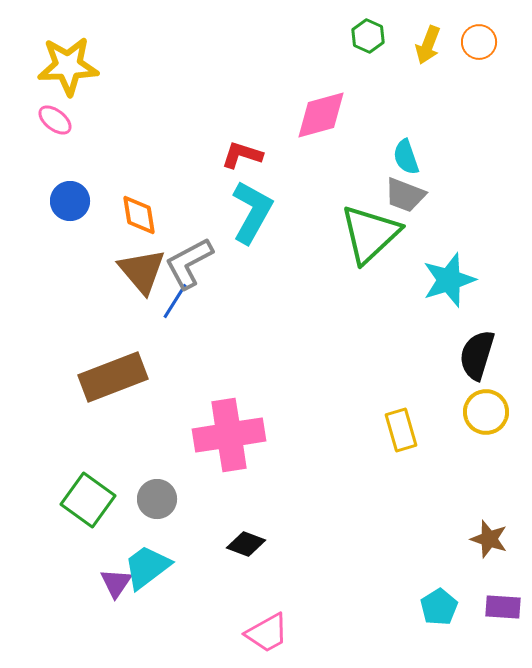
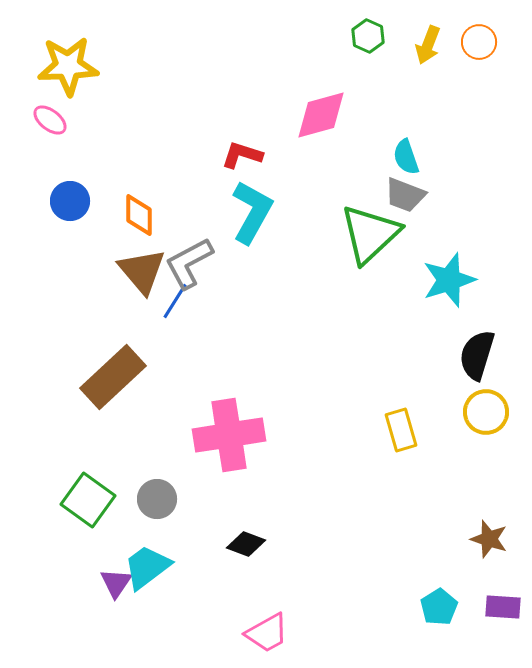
pink ellipse: moved 5 px left
orange diamond: rotated 9 degrees clockwise
brown rectangle: rotated 22 degrees counterclockwise
